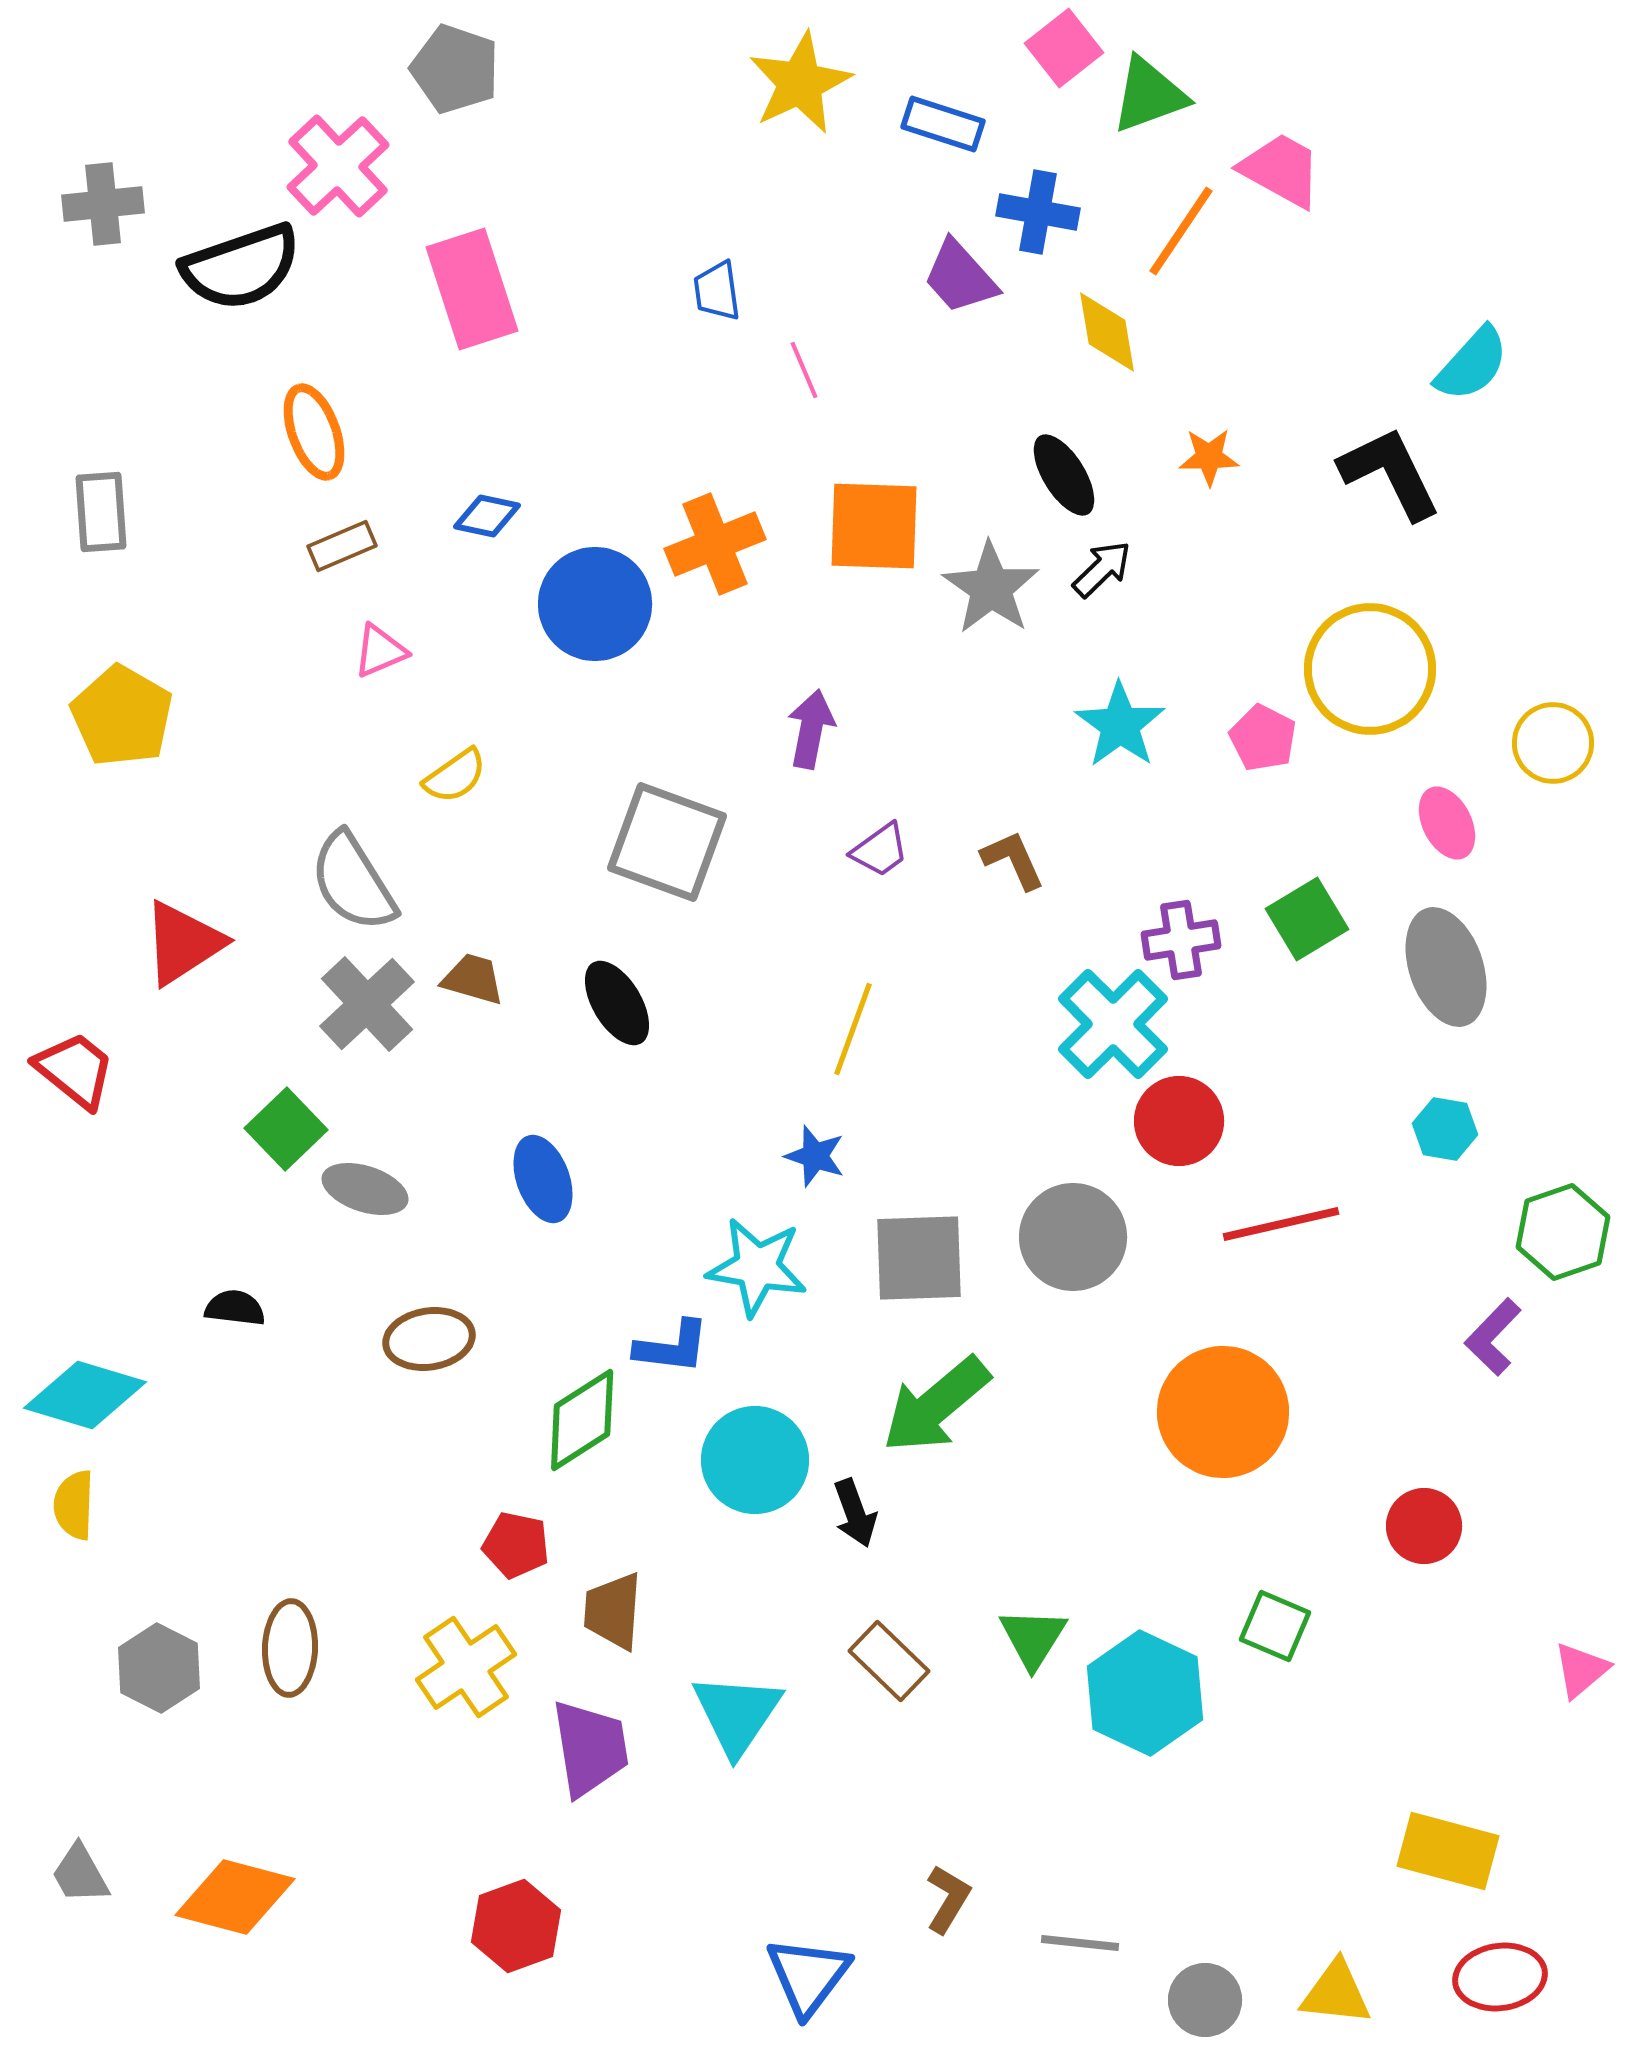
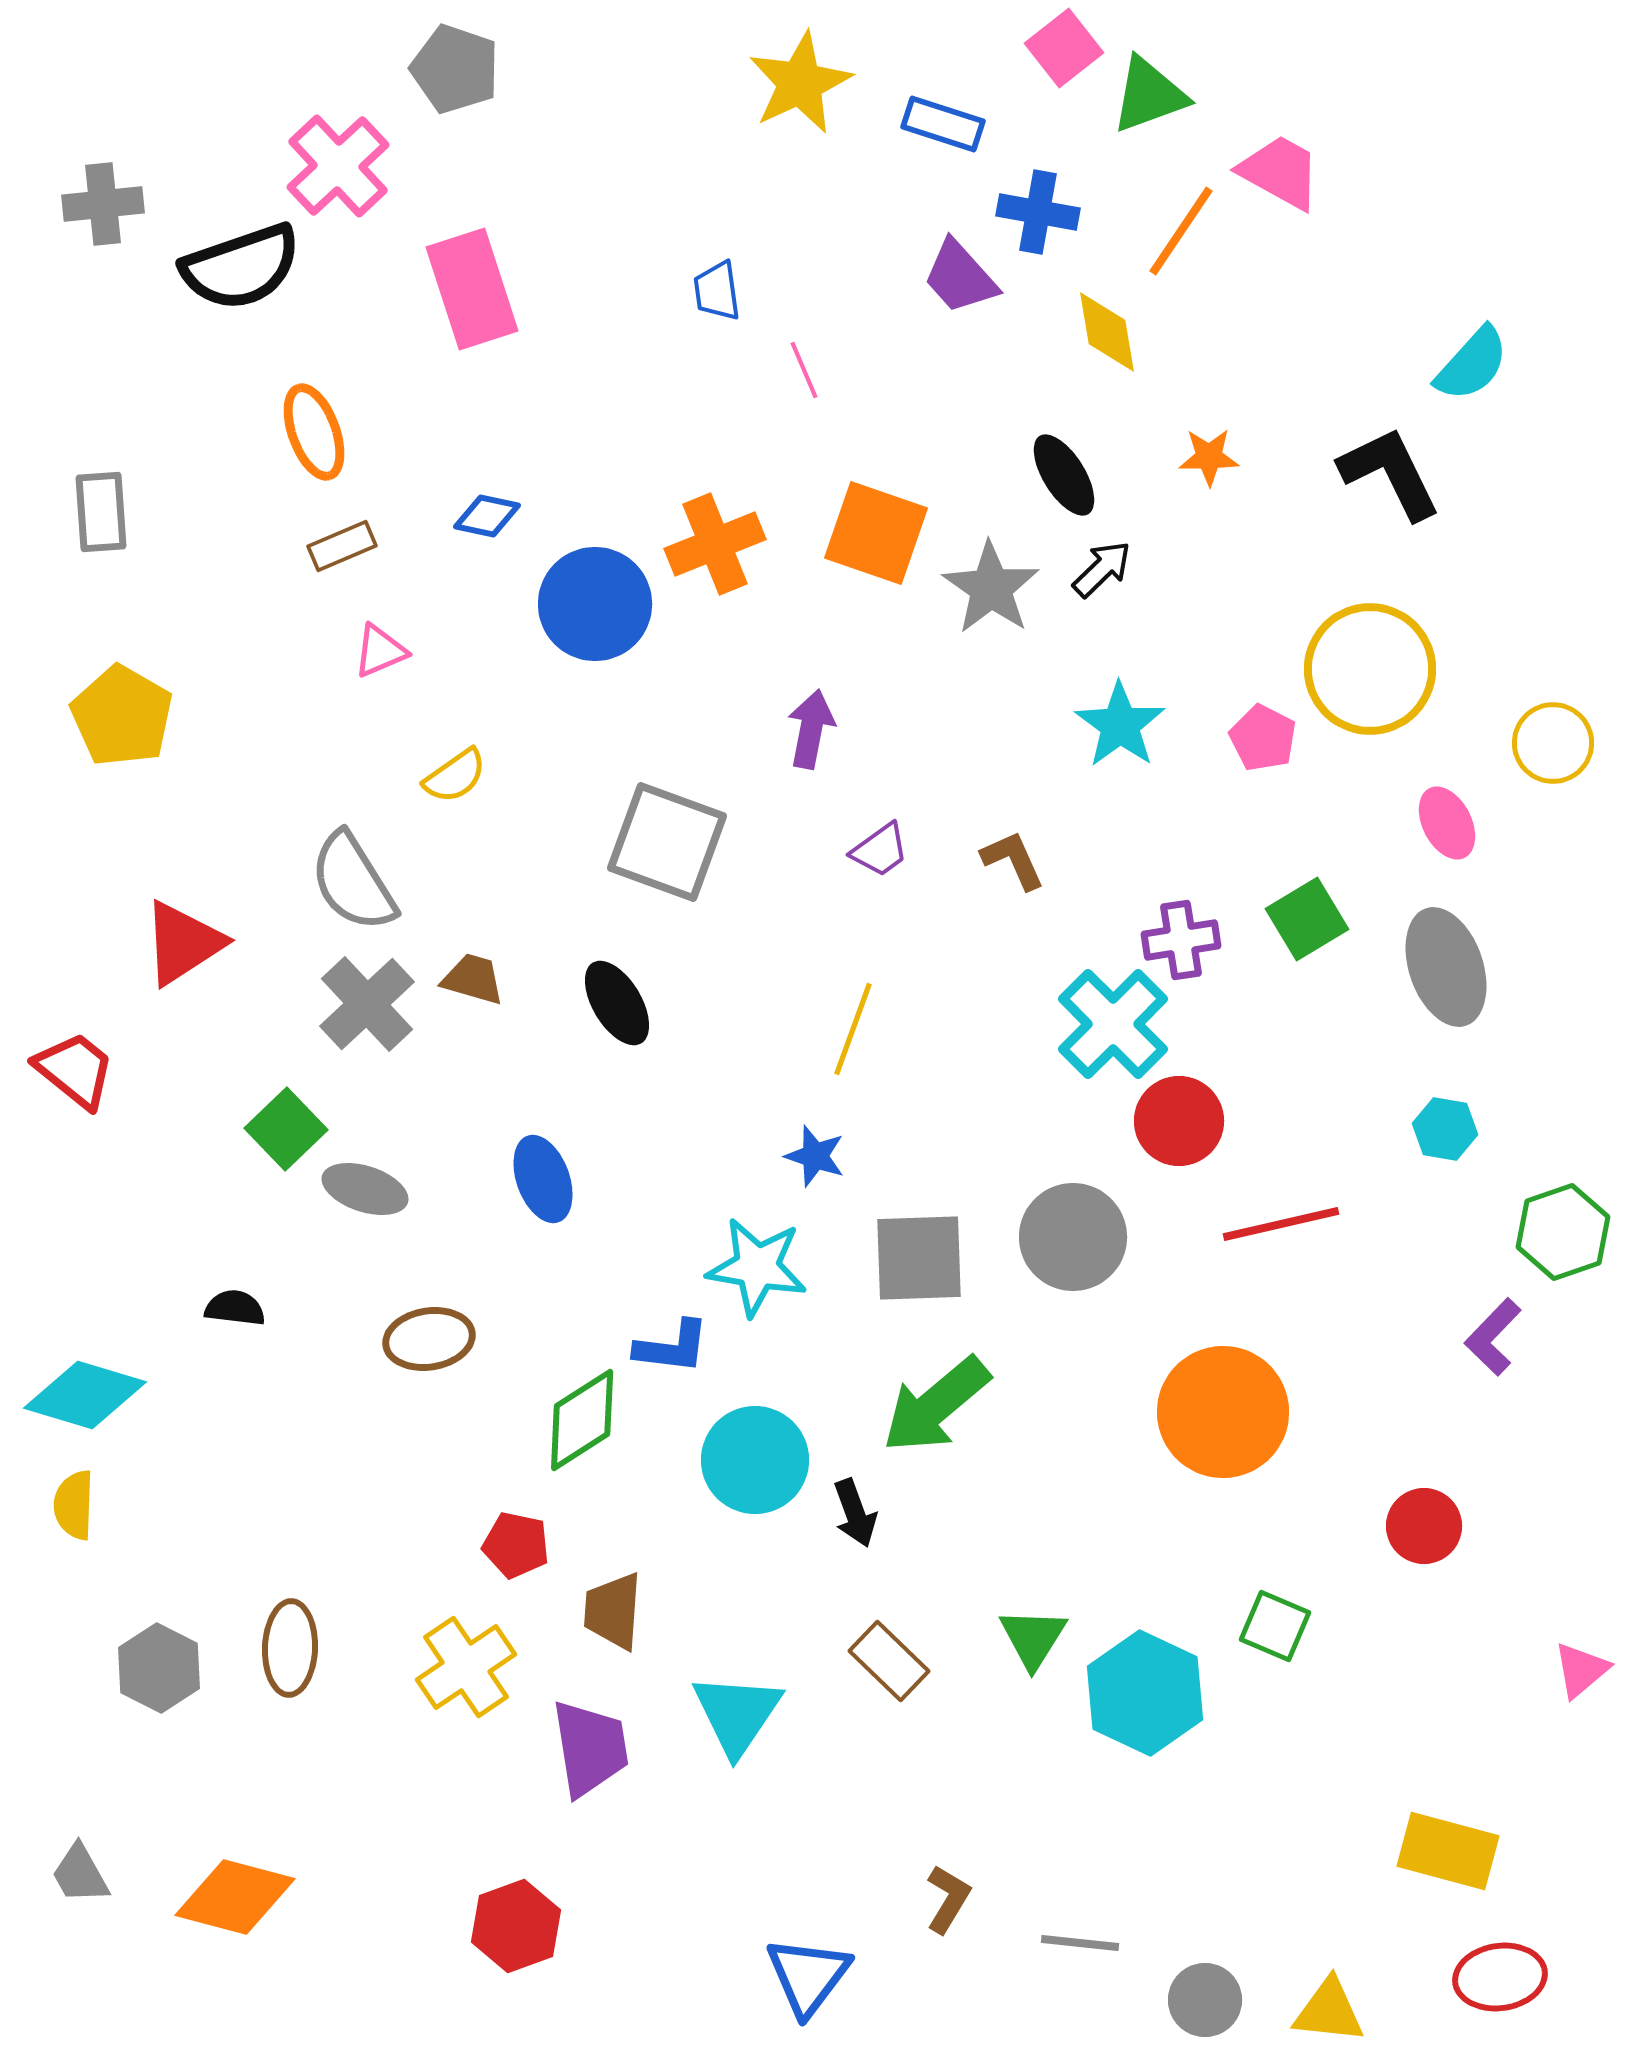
pink trapezoid at (1281, 170): moved 1 px left, 2 px down
orange square at (874, 526): moved 2 px right, 7 px down; rotated 17 degrees clockwise
yellow triangle at (1336, 1993): moved 7 px left, 18 px down
